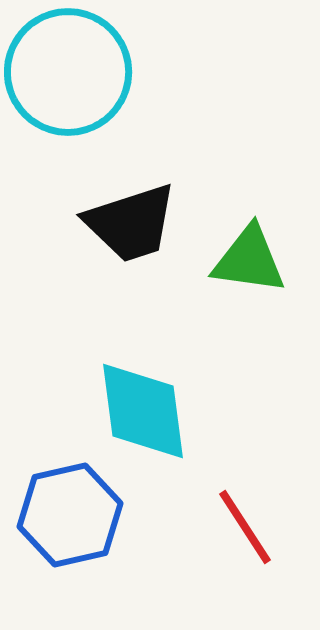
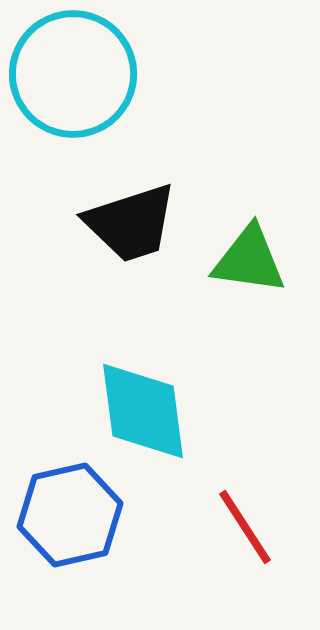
cyan circle: moved 5 px right, 2 px down
